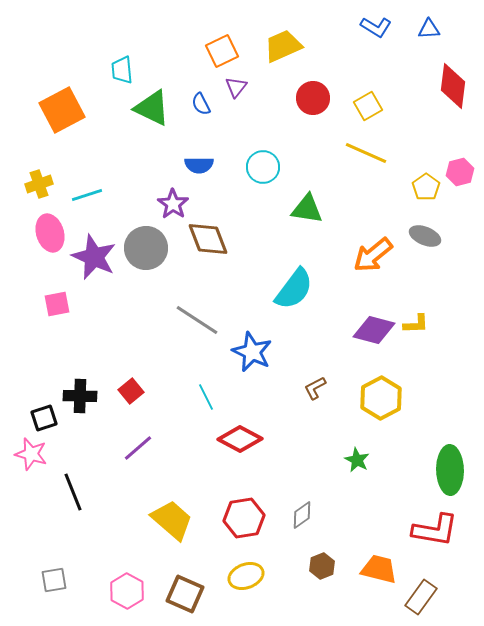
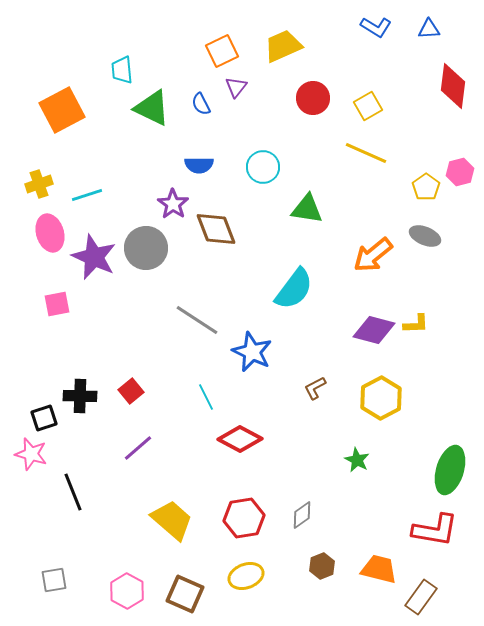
brown diamond at (208, 239): moved 8 px right, 10 px up
green ellipse at (450, 470): rotated 18 degrees clockwise
